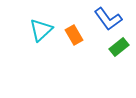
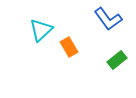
orange rectangle: moved 5 px left, 12 px down
green rectangle: moved 2 px left, 13 px down
